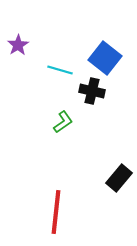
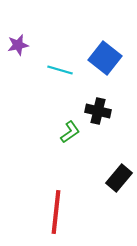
purple star: rotated 20 degrees clockwise
black cross: moved 6 px right, 20 px down
green L-shape: moved 7 px right, 10 px down
